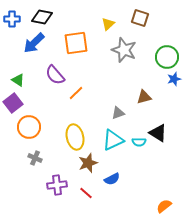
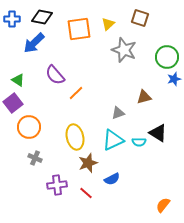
orange square: moved 3 px right, 14 px up
orange semicircle: moved 1 px left, 1 px up; rotated 14 degrees counterclockwise
